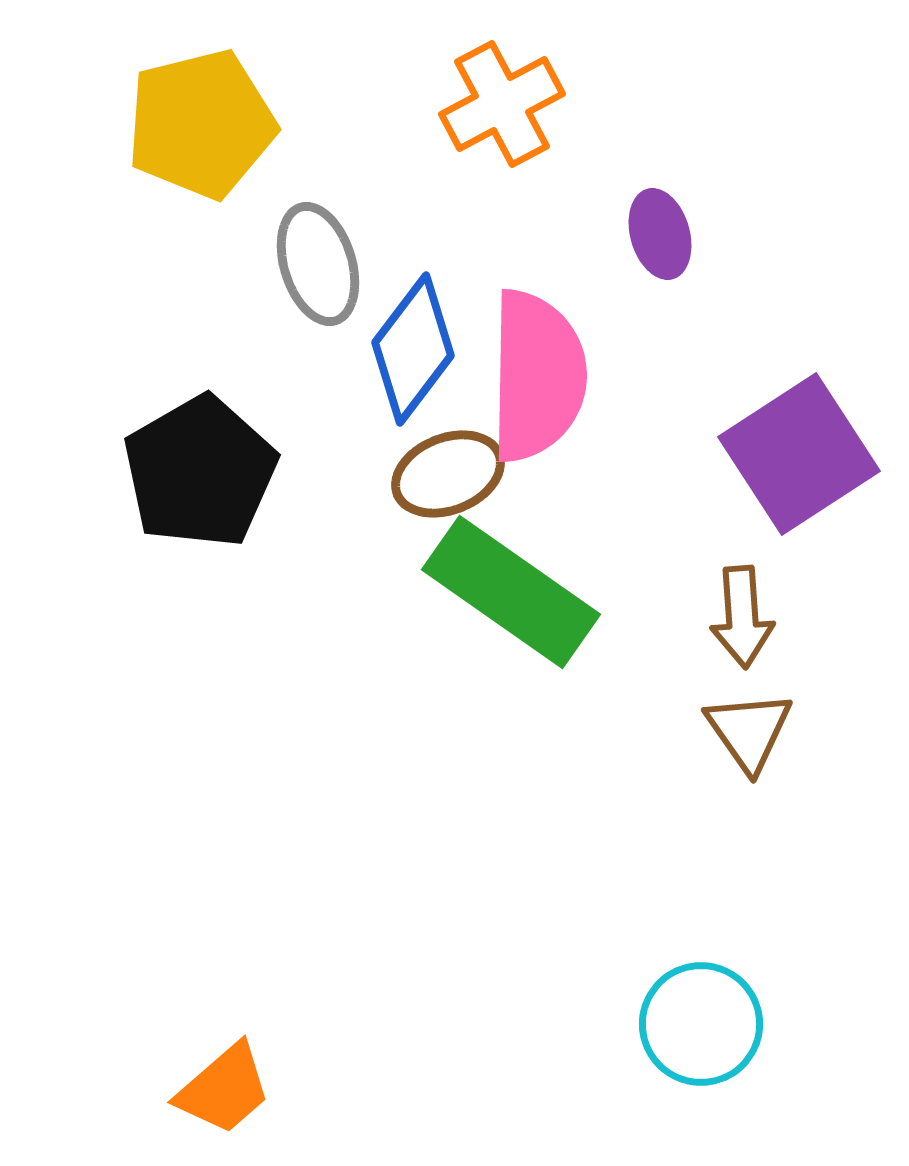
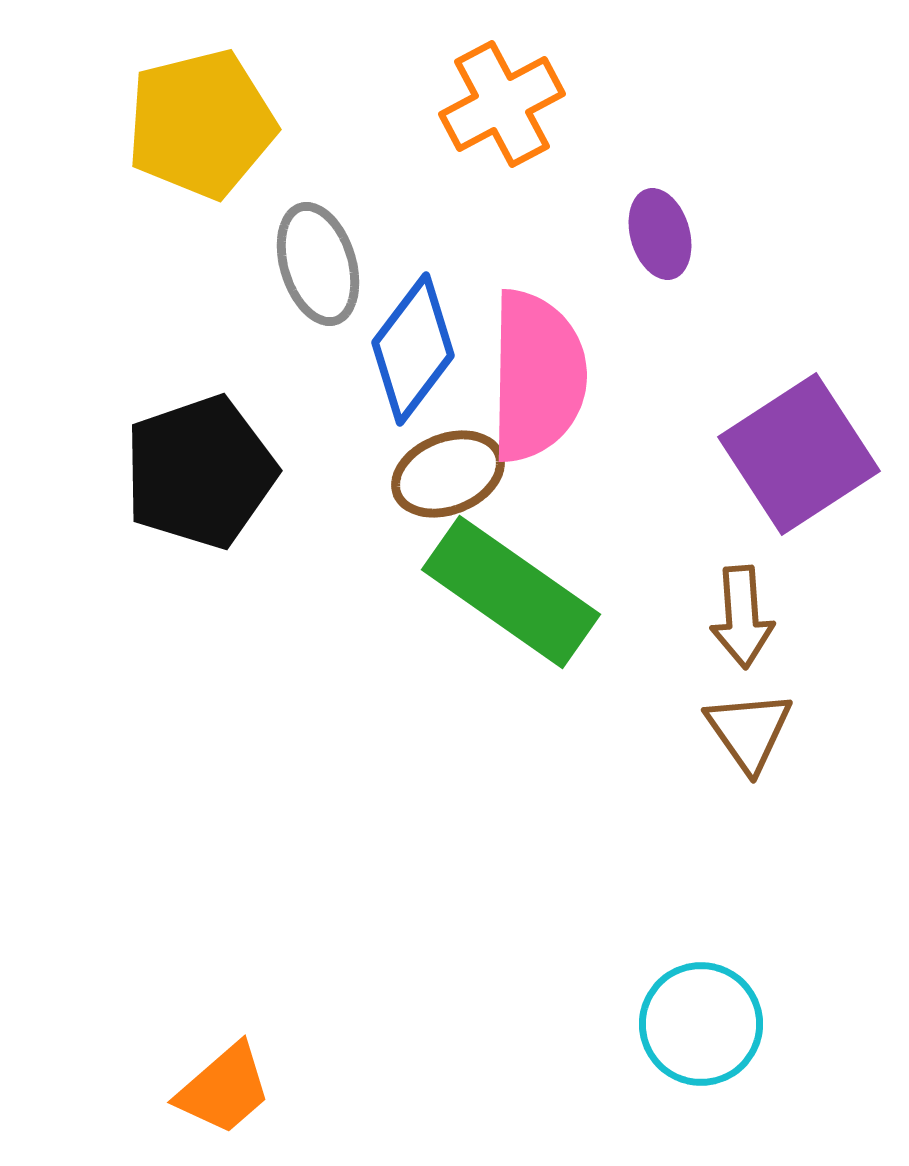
black pentagon: rotated 11 degrees clockwise
